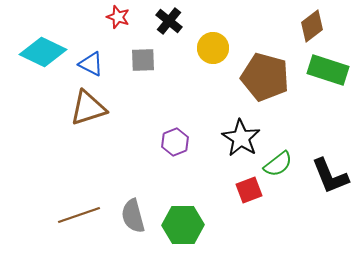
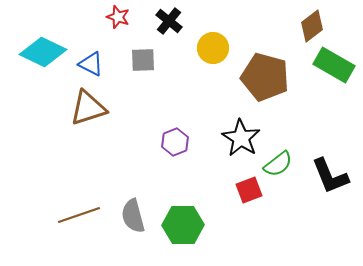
green rectangle: moved 6 px right, 5 px up; rotated 12 degrees clockwise
